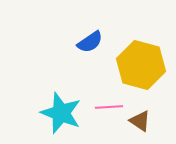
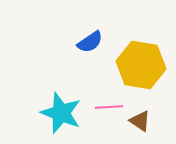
yellow hexagon: rotated 6 degrees counterclockwise
